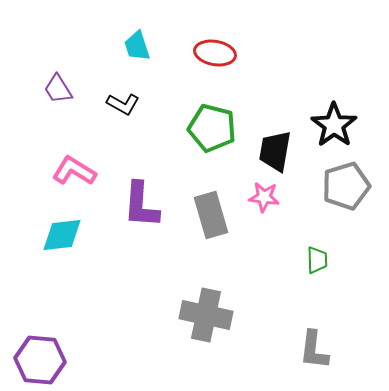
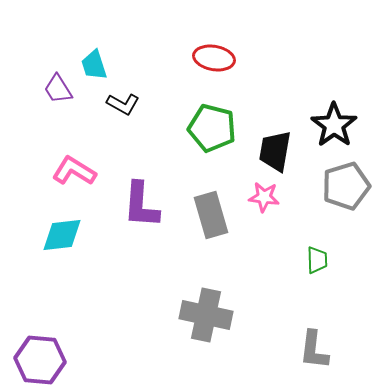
cyan trapezoid: moved 43 px left, 19 px down
red ellipse: moved 1 px left, 5 px down
